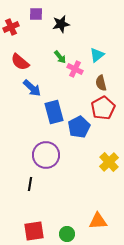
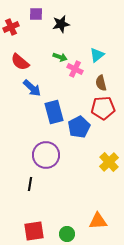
green arrow: rotated 32 degrees counterclockwise
red pentagon: rotated 25 degrees clockwise
